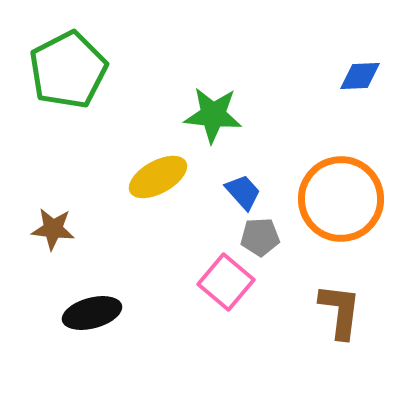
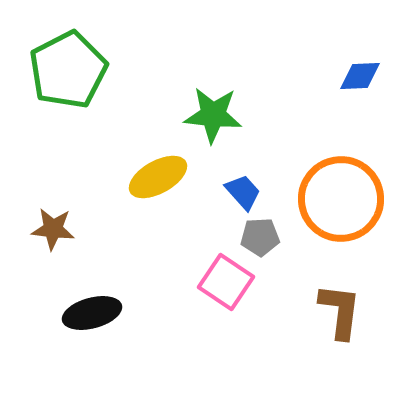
pink square: rotated 6 degrees counterclockwise
